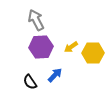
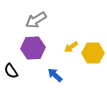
gray arrow: rotated 95 degrees counterclockwise
purple hexagon: moved 8 px left, 1 px down
blue arrow: rotated 91 degrees counterclockwise
black semicircle: moved 19 px left, 11 px up
